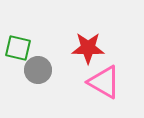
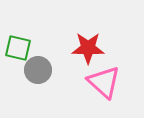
pink triangle: rotated 12 degrees clockwise
